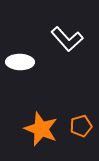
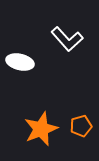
white ellipse: rotated 12 degrees clockwise
orange star: rotated 28 degrees clockwise
